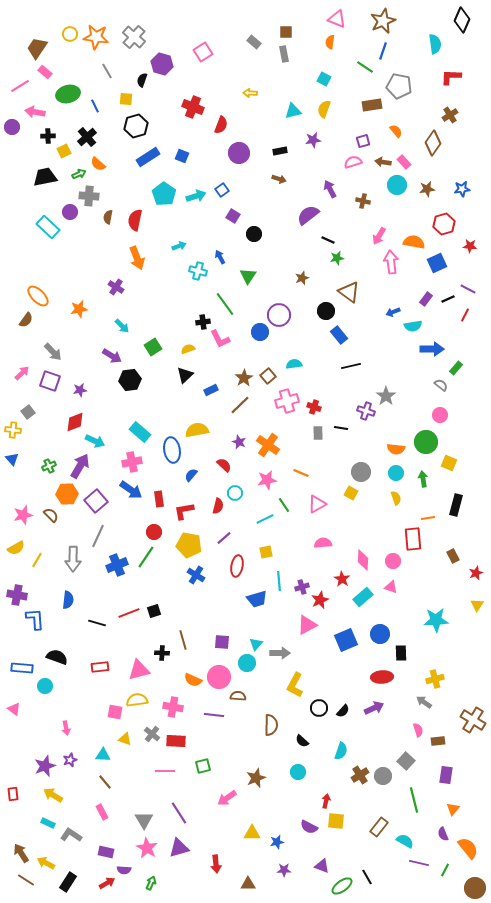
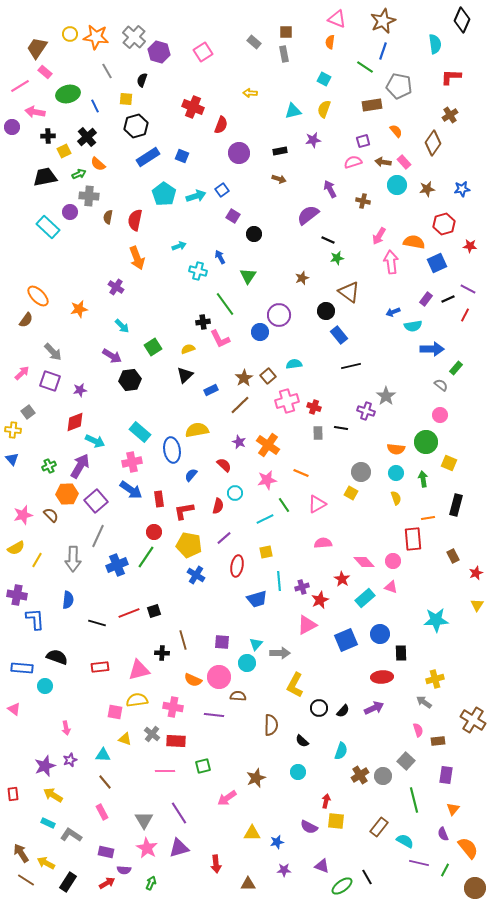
purple hexagon at (162, 64): moved 3 px left, 12 px up
pink diamond at (363, 560): moved 1 px right, 2 px down; rotated 45 degrees counterclockwise
cyan rectangle at (363, 597): moved 2 px right, 1 px down
